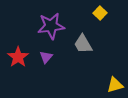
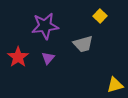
yellow square: moved 3 px down
purple star: moved 6 px left
gray trapezoid: rotated 75 degrees counterclockwise
purple triangle: moved 2 px right, 1 px down
